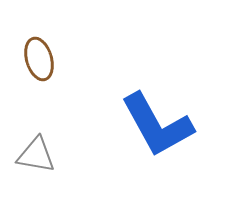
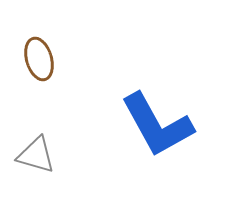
gray triangle: rotated 6 degrees clockwise
